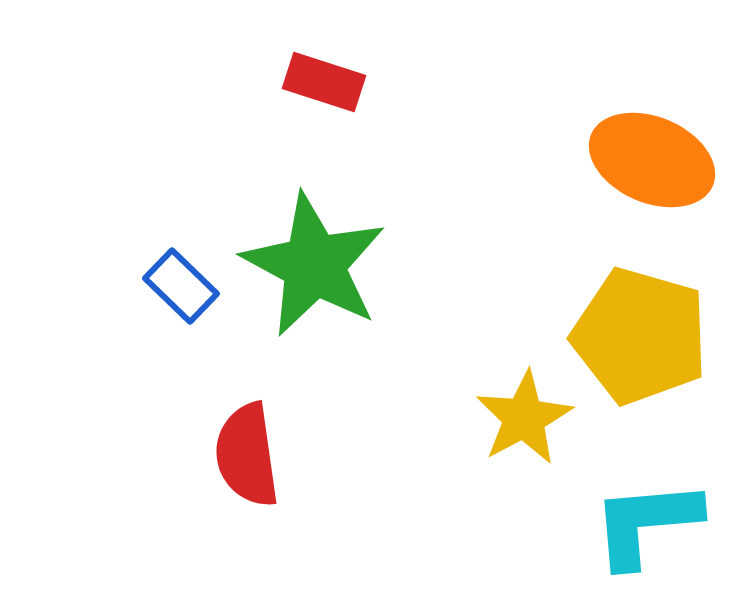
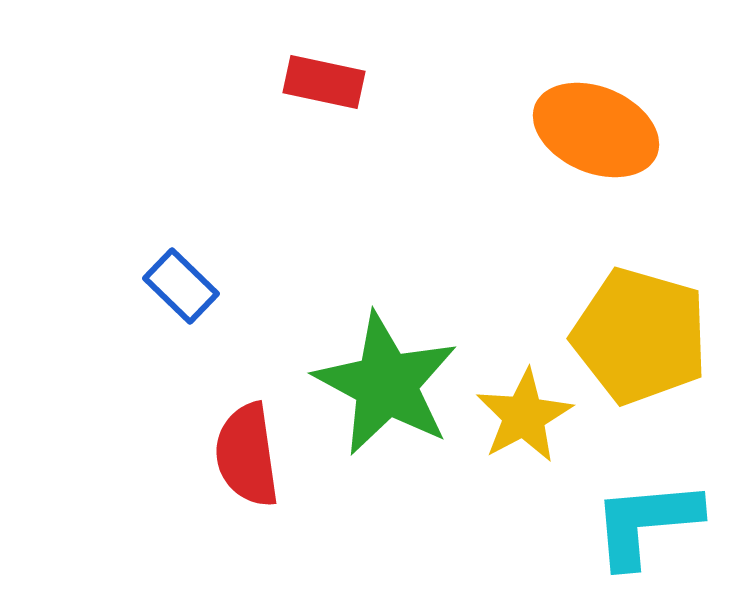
red rectangle: rotated 6 degrees counterclockwise
orange ellipse: moved 56 px left, 30 px up
green star: moved 72 px right, 119 px down
yellow star: moved 2 px up
